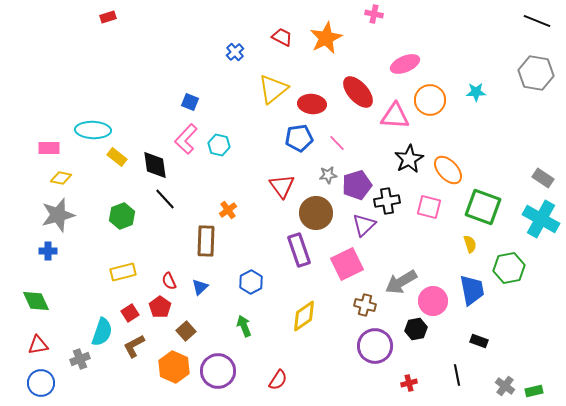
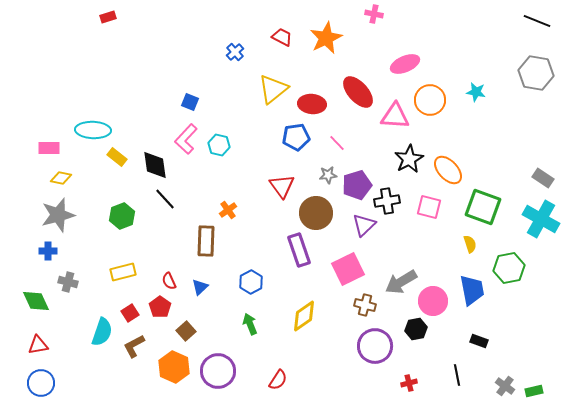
cyan star at (476, 92): rotated 12 degrees clockwise
blue pentagon at (299, 138): moved 3 px left, 1 px up
pink square at (347, 264): moved 1 px right, 5 px down
green arrow at (244, 326): moved 6 px right, 2 px up
gray cross at (80, 359): moved 12 px left, 77 px up; rotated 36 degrees clockwise
